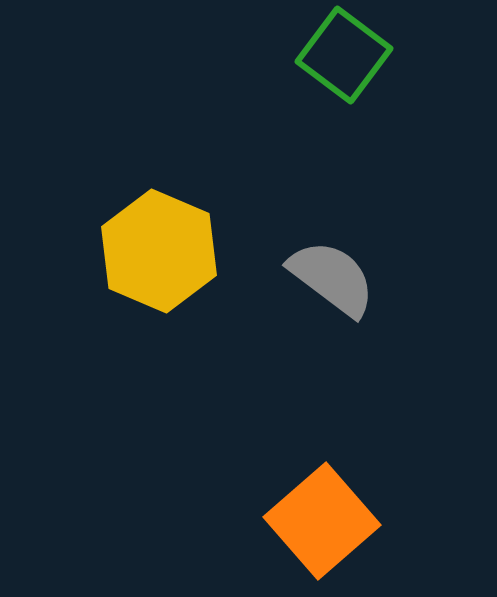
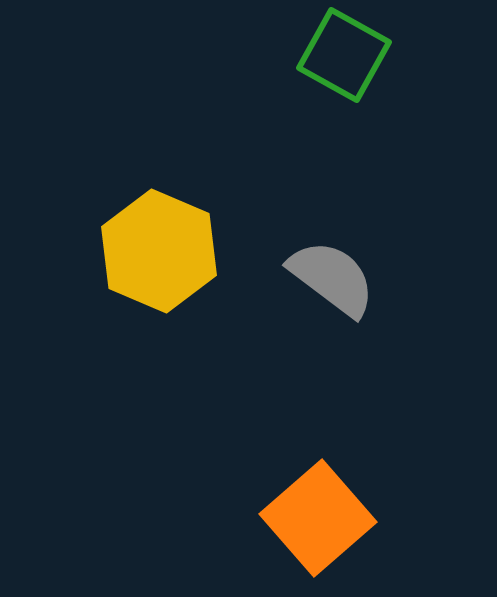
green square: rotated 8 degrees counterclockwise
orange square: moved 4 px left, 3 px up
